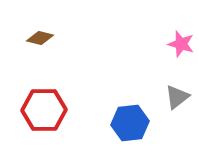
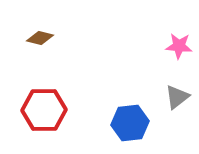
pink star: moved 2 px left, 2 px down; rotated 12 degrees counterclockwise
